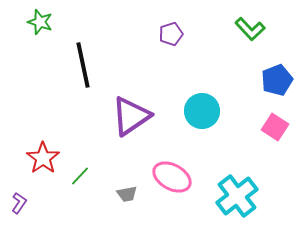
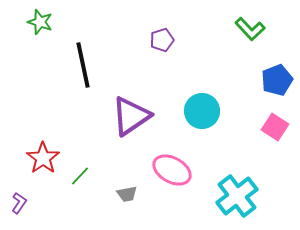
purple pentagon: moved 9 px left, 6 px down
pink ellipse: moved 7 px up
